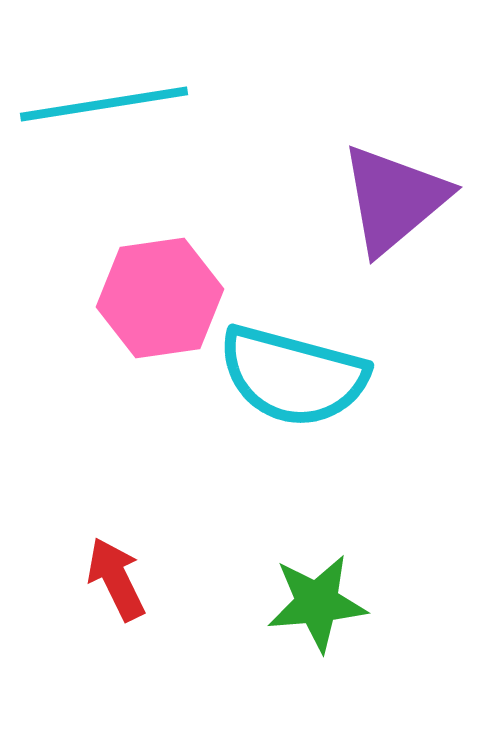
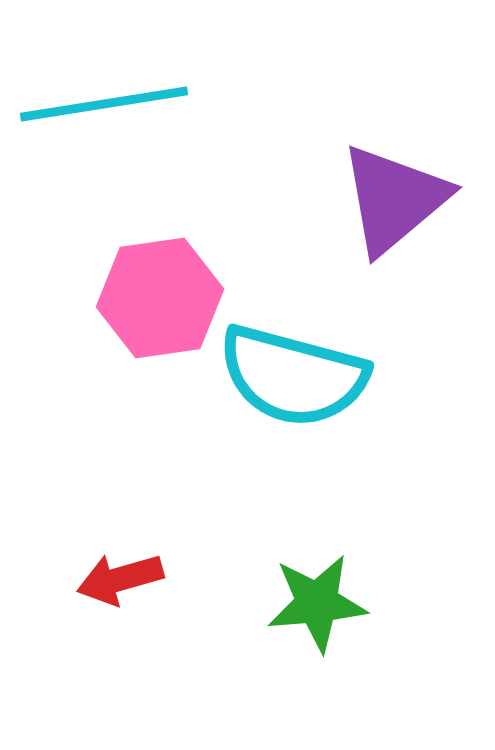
red arrow: moved 4 px right; rotated 80 degrees counterclockwise
